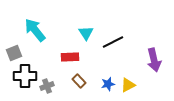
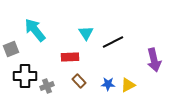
gray square: moved 3 px left, 4 px up
blue star: rotated 16 degrees clockwise
